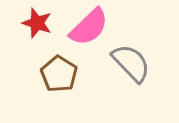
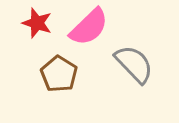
gray semicircle: moved 3 px right, 1 px down
